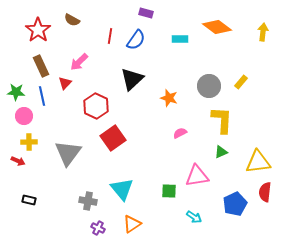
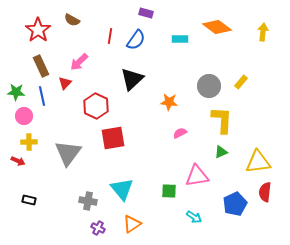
orange star: moved 4 px down; rotated 12 degrees counterclockwise
red square: rotated 25 degrees clockwise
